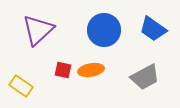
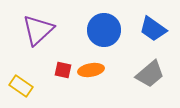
gray trapezoid: moved 5 px right, 3 px up; rotated 12 degrees counterclockwise
